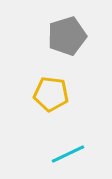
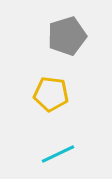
cyan line: moved 10 px left
